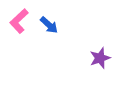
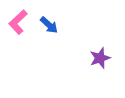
pink L-shape: moved 1 px left, 1 px down
